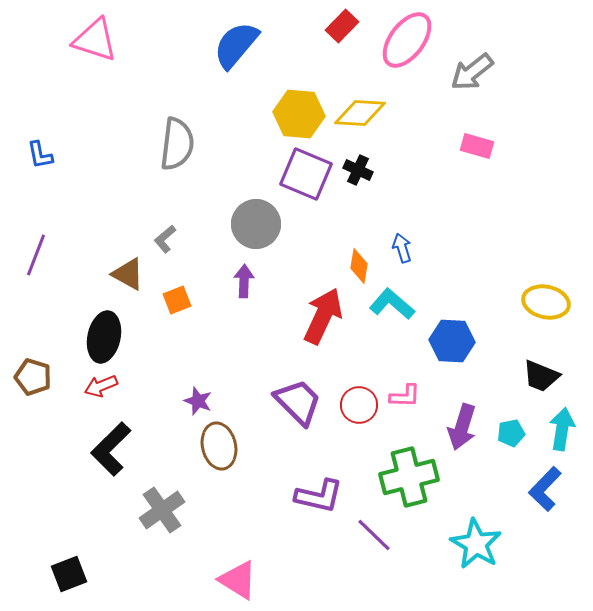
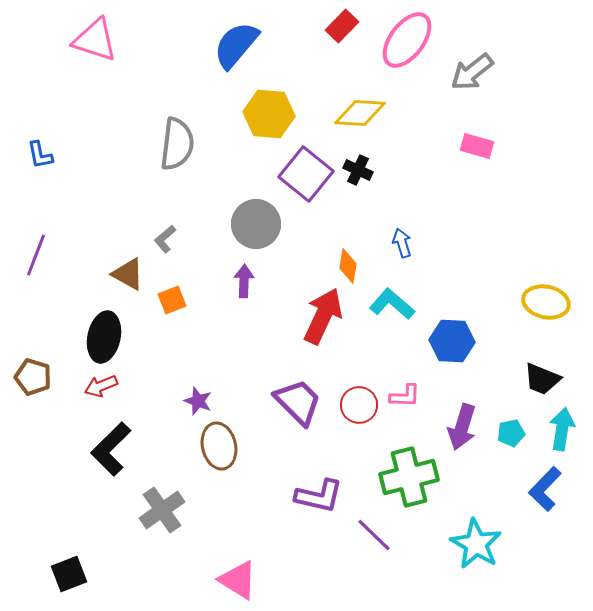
yellow hexagon at (299, 114): moved 30 px left
purple square at (306, 174): rotated 16 degrees clockwise
blue arrow at (402, 248): moved 5 px up
orange diamond at (359, 266): moved 11 px left
orange square at (177, 300): moved 5 px left
black trapezoid at (541, 376): moved 1 px right, 3 px down
